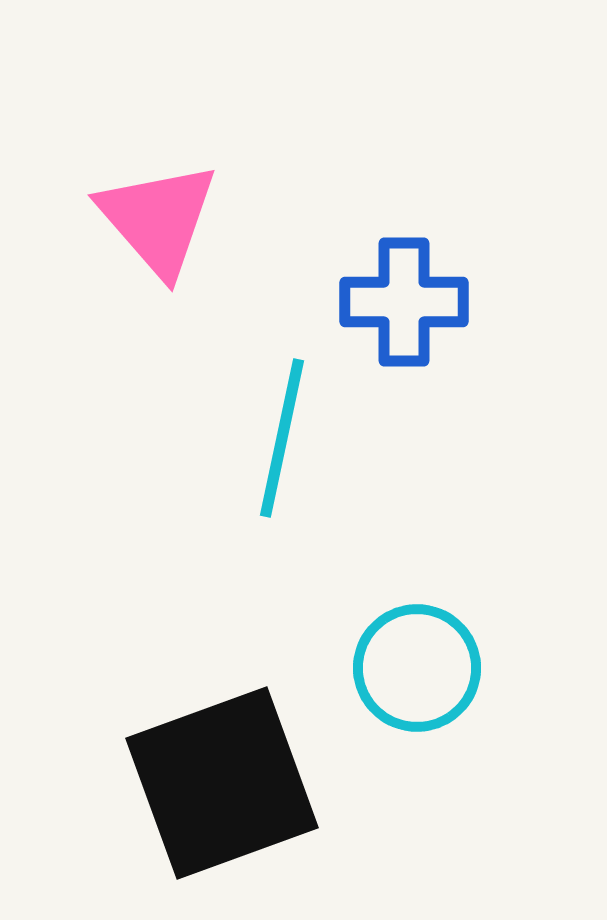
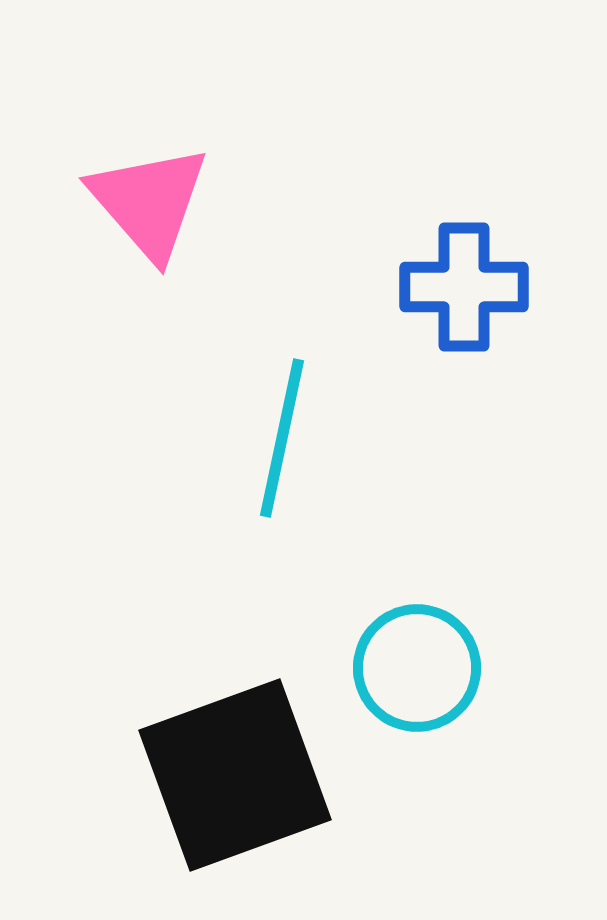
pink triangle: moved 9 px left, 17 px up
blue cross: moved 60 px right, 15 px up
black square: moved 13 px right, 8 px up
